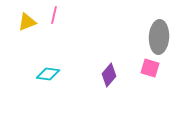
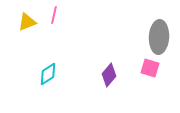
cyan diamond: rotated 40 degrees counterclockwise
